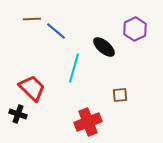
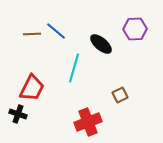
brown line: moved 15 px down
purple hexagon: rotated 25 degrees clockwise
black ellipse: moved 3 px left, 3 px up
red trapezoid: rotated 72 degrees clockwise
brown square: rotated 21 degrees counterclockwise
